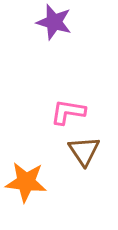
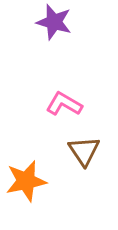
pink L-shape: moved 4 px left, 8 px up; rotated 21 degrees clockwise
orange star: moved 1 px up; rotated 18 degrees counterclockwise
